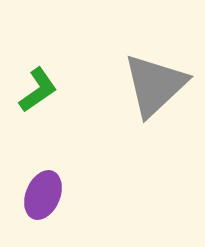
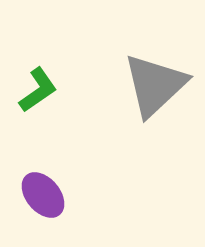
purple ellipse: rotated 63 degrees counterclockwise
